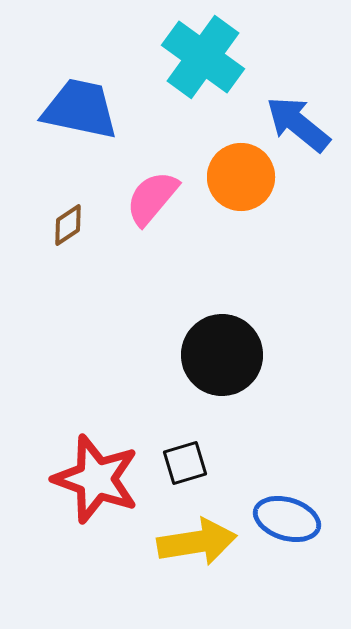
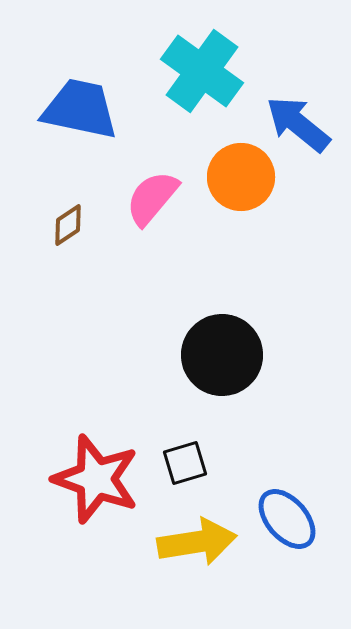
cyan cross: moved 1 px left, 14 px down
blue ellipse: rotated 32 degrees clockwise
